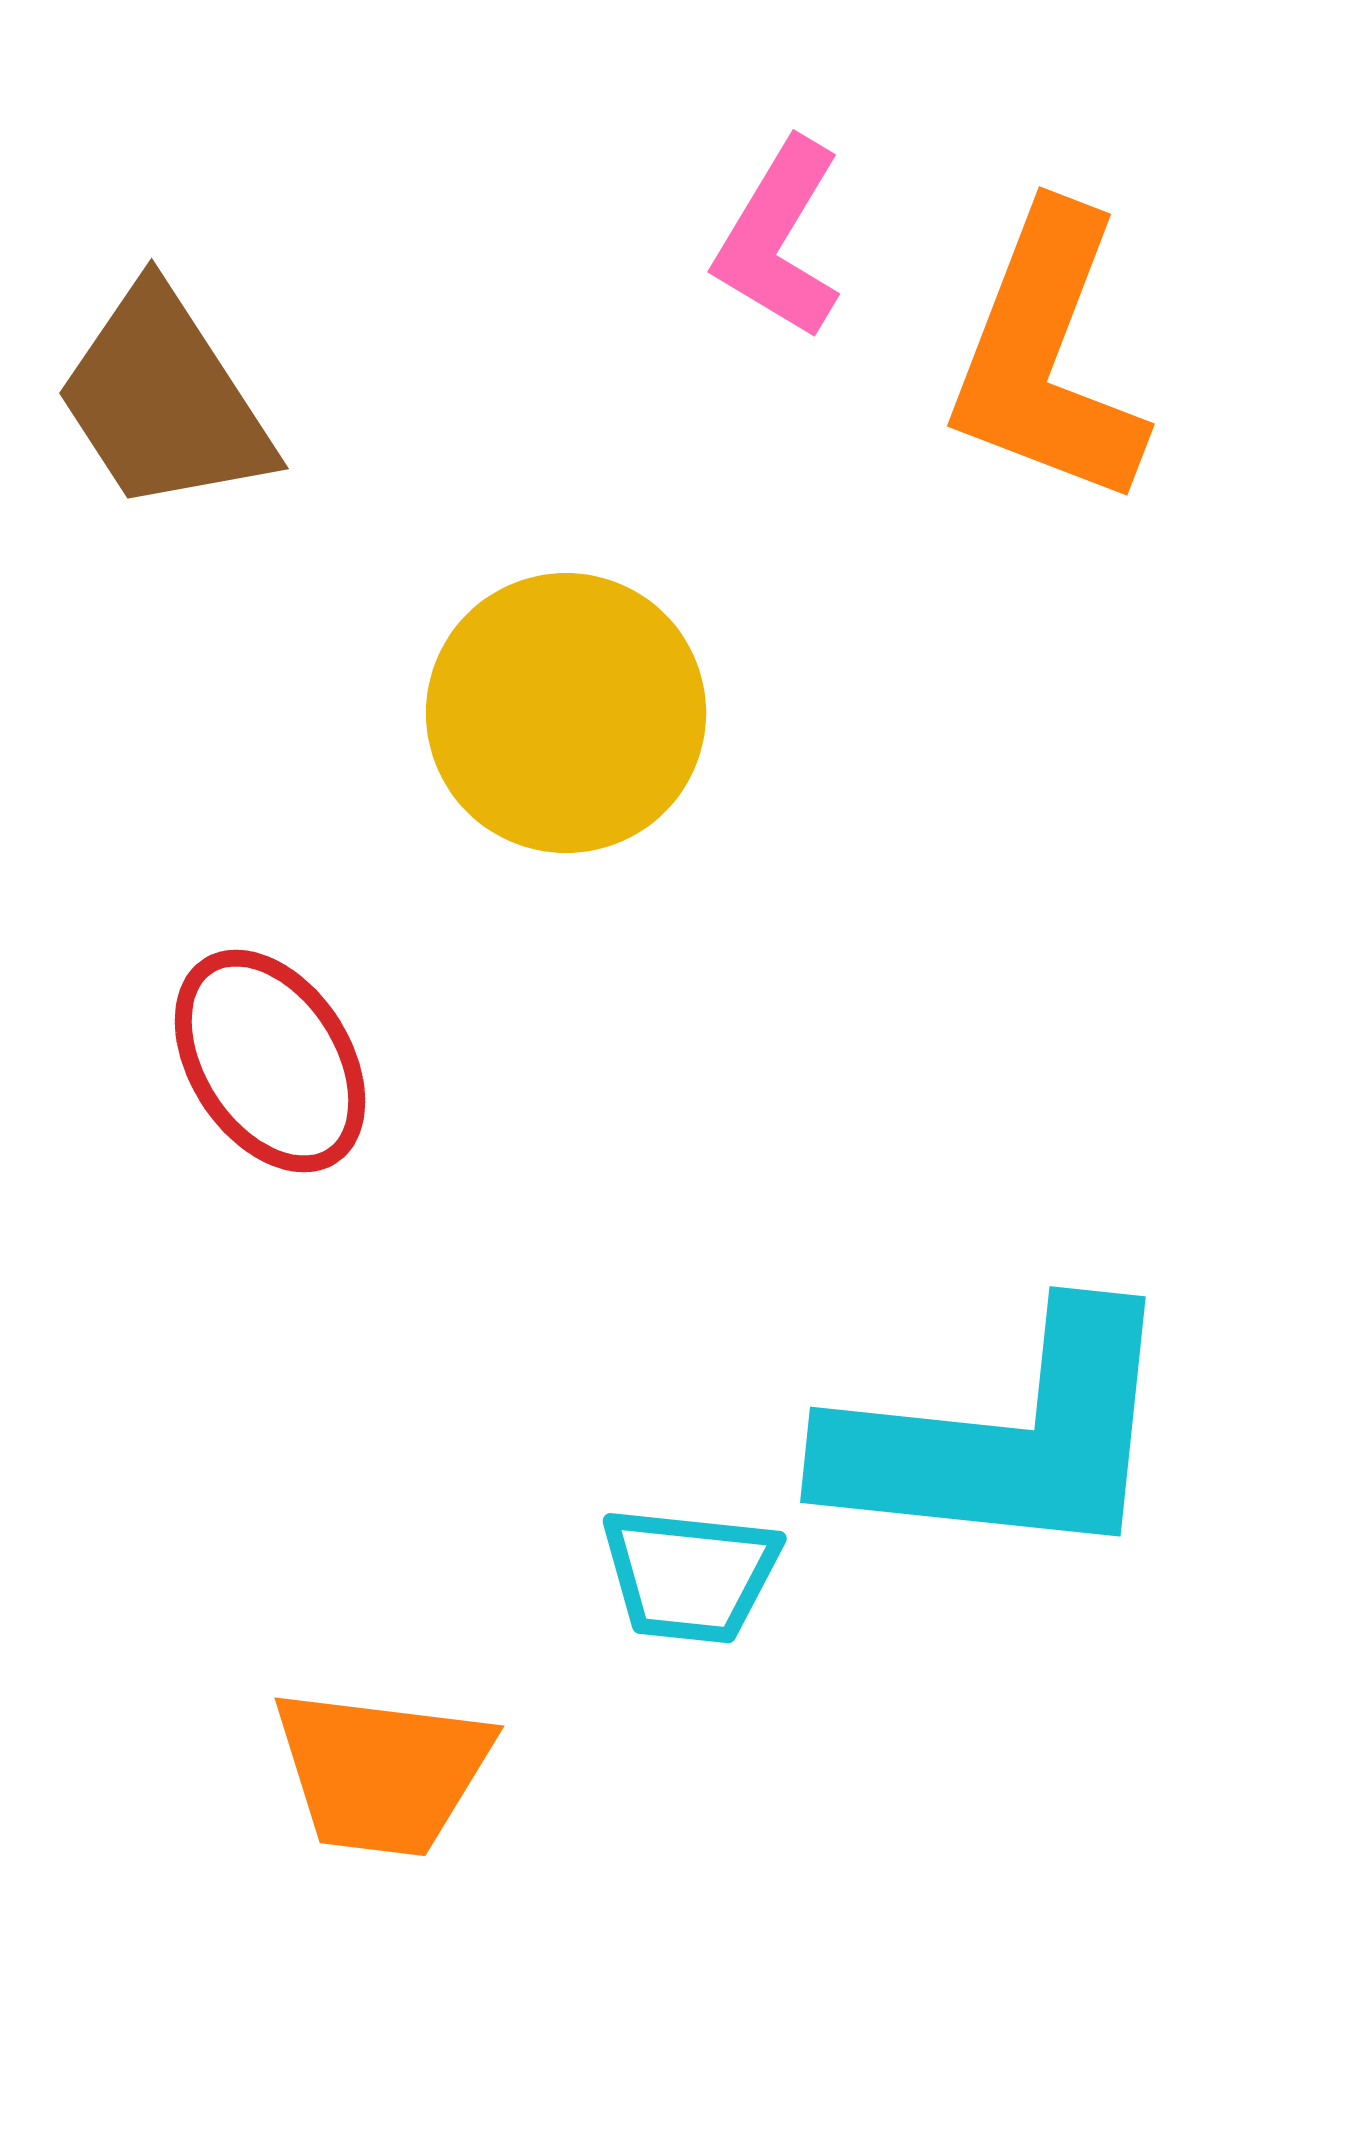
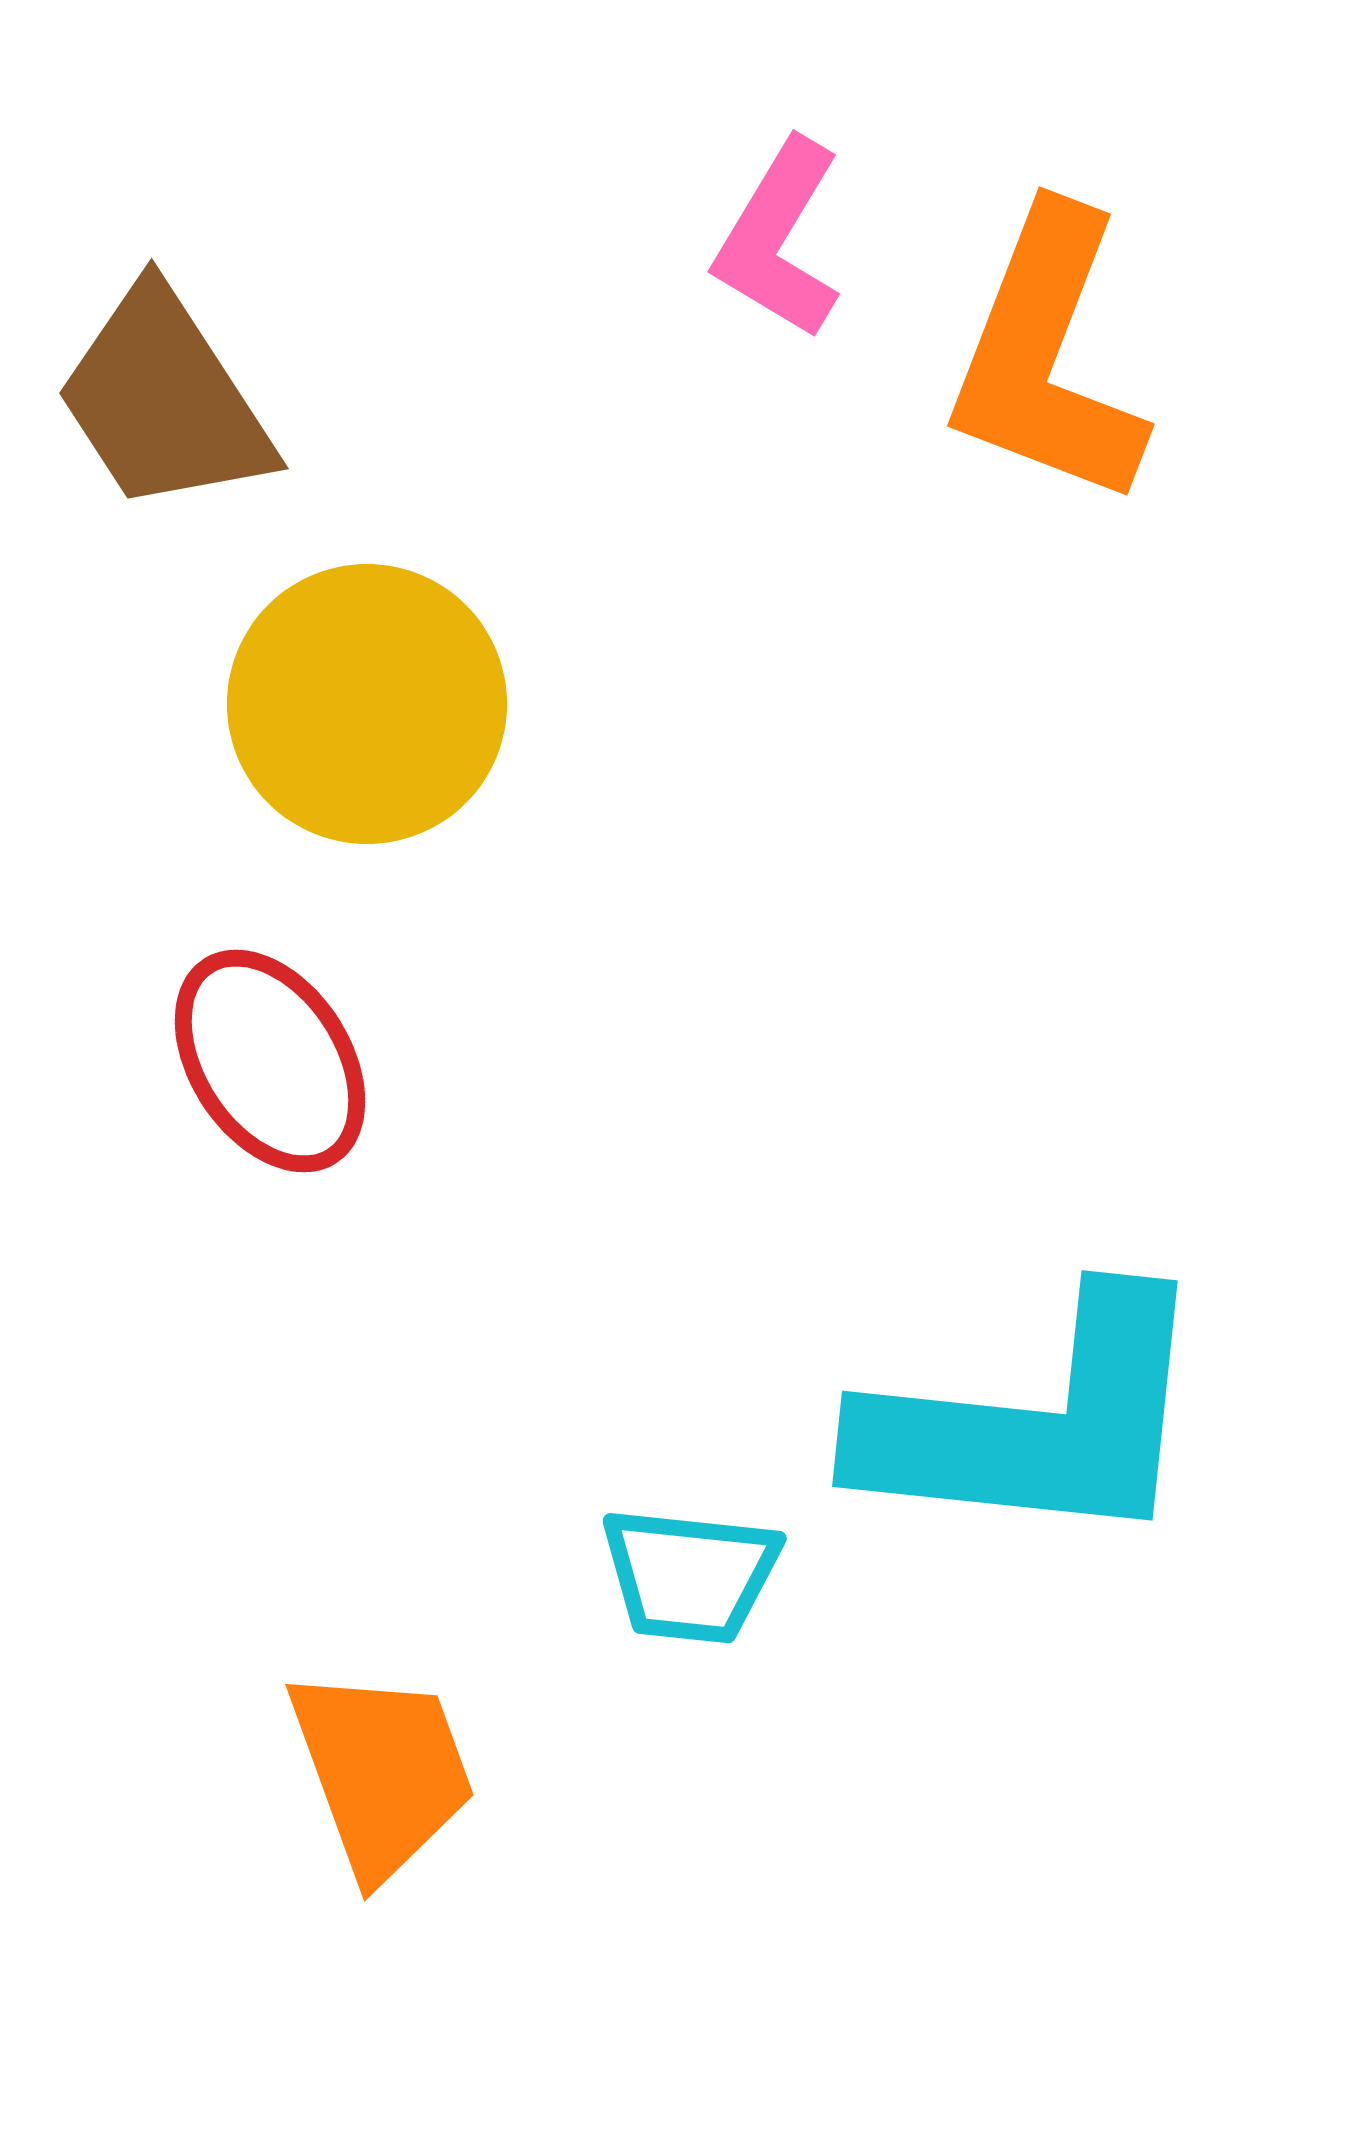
yellow circle: moved 199 px left, 9 px up
cyan L-shape: moved 32 px right, 16 px up
orange trapezoid: rotated 117 degrees counterclockwise
